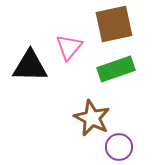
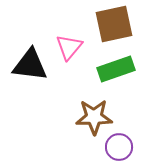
black triangle: moved 1 px up; rotated 6 degrees clockwise
brown star: moved 2 px right, 1 px up; rotated 27 degrees counterclockwise
